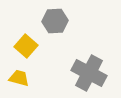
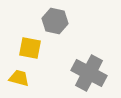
gray hexagon: rotated 15 degrees clockwise
yellow square: moved 4 px right, 2 px down; rotated 30 degrees counterclockwise
